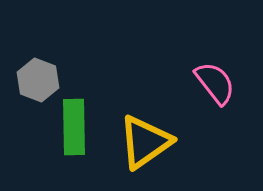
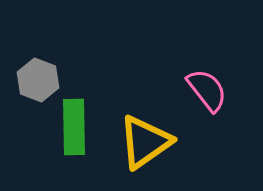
pink semicircle: moved 8 px left, 7 px down
